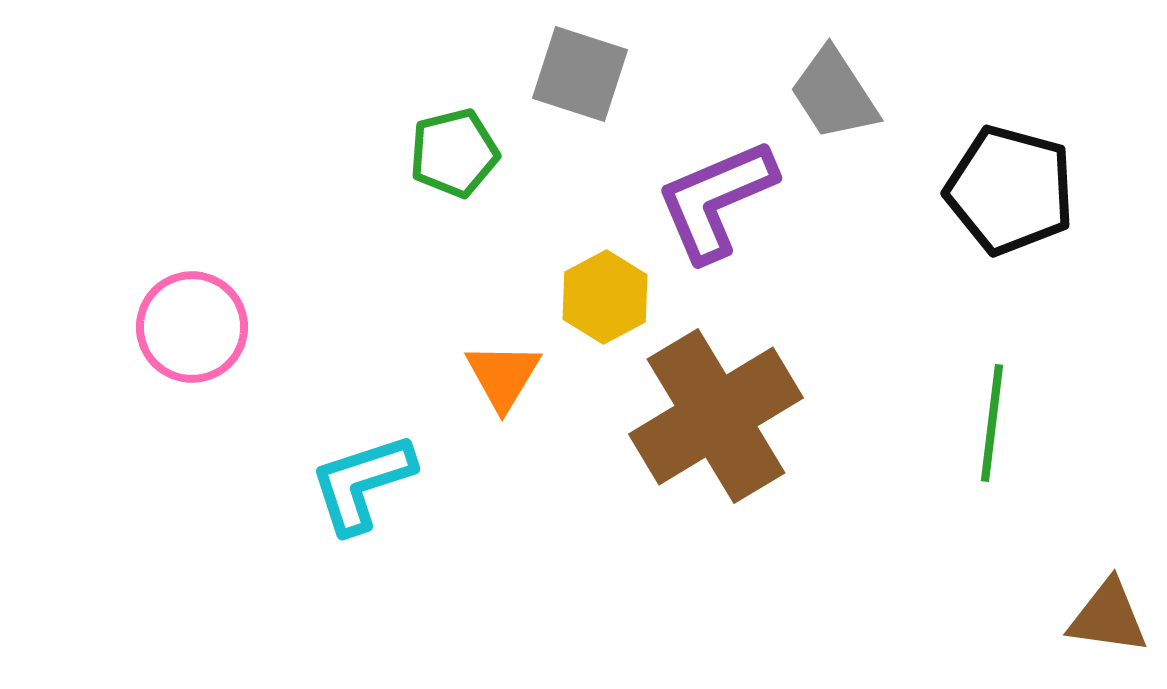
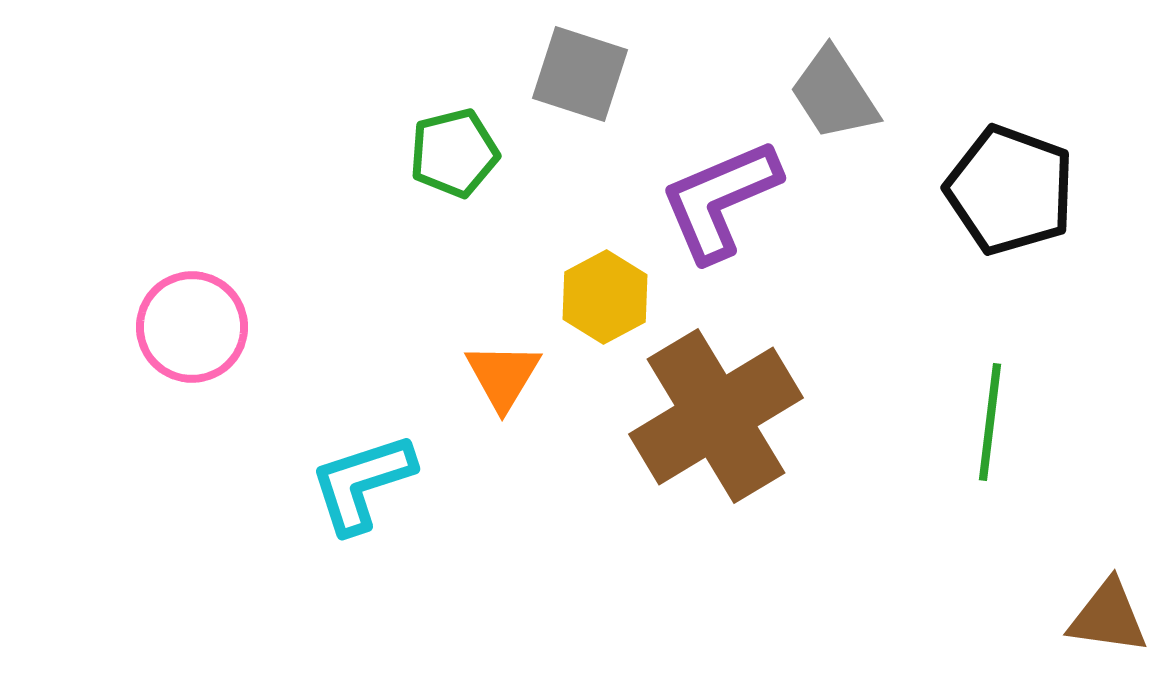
black pentagon: rotated 5 degrees clockwise
purple L-shape: moved 4 px right
green line: moved 2 px left, 1 px up
